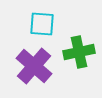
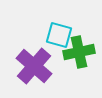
cyan square: moved 17 px right, 11 px down; rotated 12 degrees clockwise
